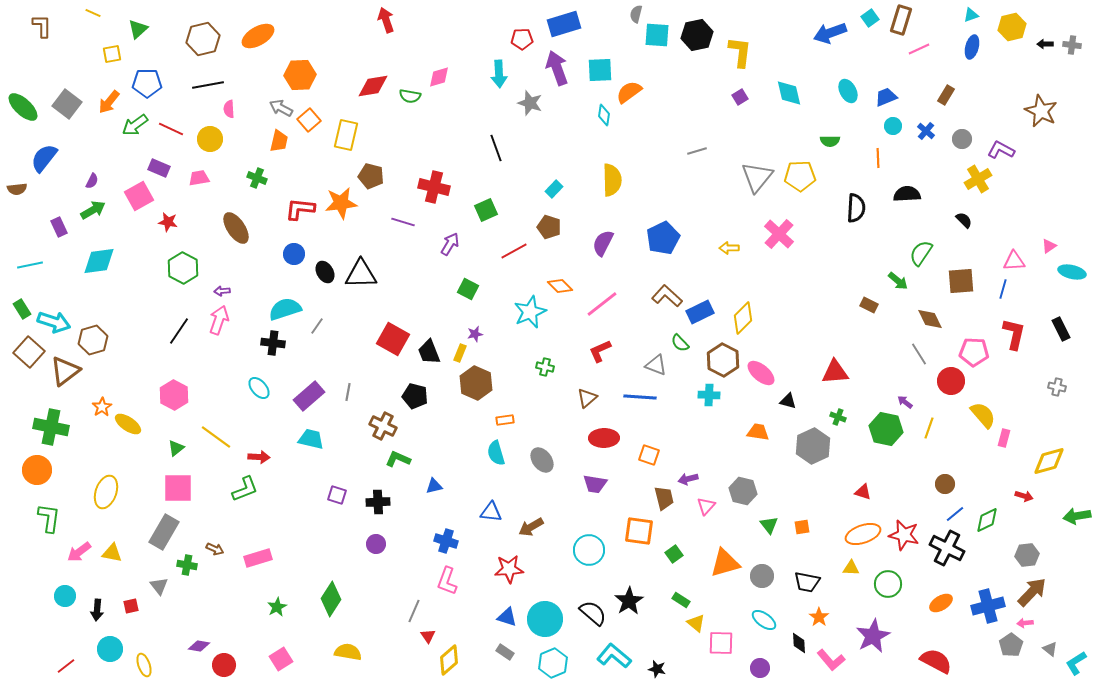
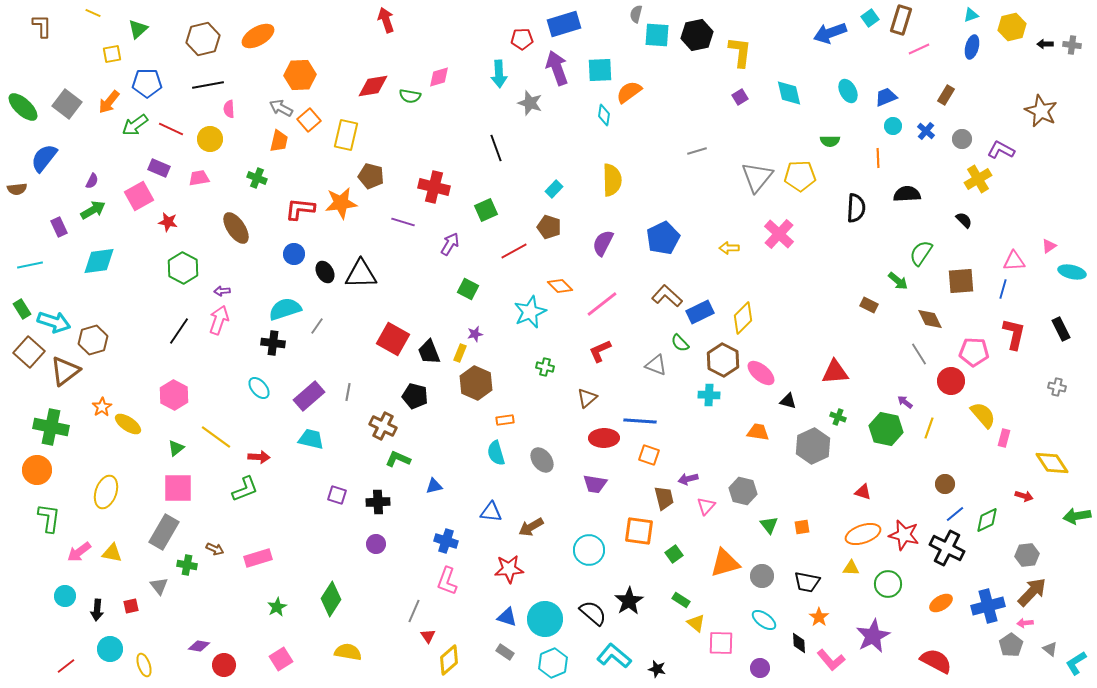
blue line at (640, 397): moved 24 px down
yellow diamond at (1049, 461): moved 3 px right, 2 px down; rotated 72 degrees clockwise
